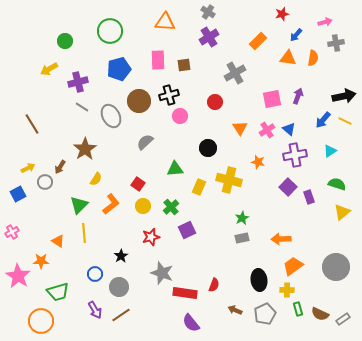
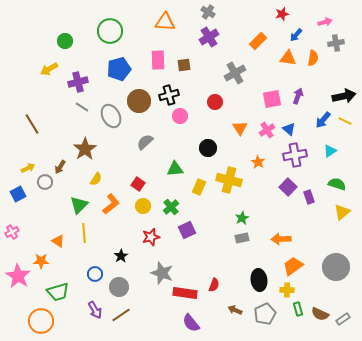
orange star at (258, 162): rotated 16 degrees clockwise
